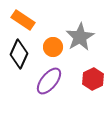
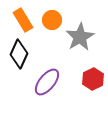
orange rectangle: rotated 25 degrees clockwise
orange circle: moved 1 px left, 27 px up
purple ellipse: moved 2 px left, 1 px down
